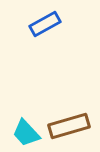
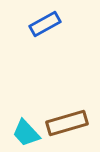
brown rectangle: moved 2 px left, 3 px up
